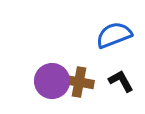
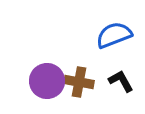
purple circle: moved 5 px left
